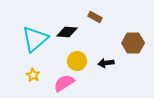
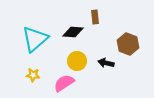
brown rectangle: rotated 56 degrees clockwise
black diamond: moved 6 px right
brown hexagon: moved 5 px left, 1 px down; rotated 20 degrees clockwise
black arrow: rotated 21 degrees clockwise
yellow star: rotated 24 degrees counterclockwise
